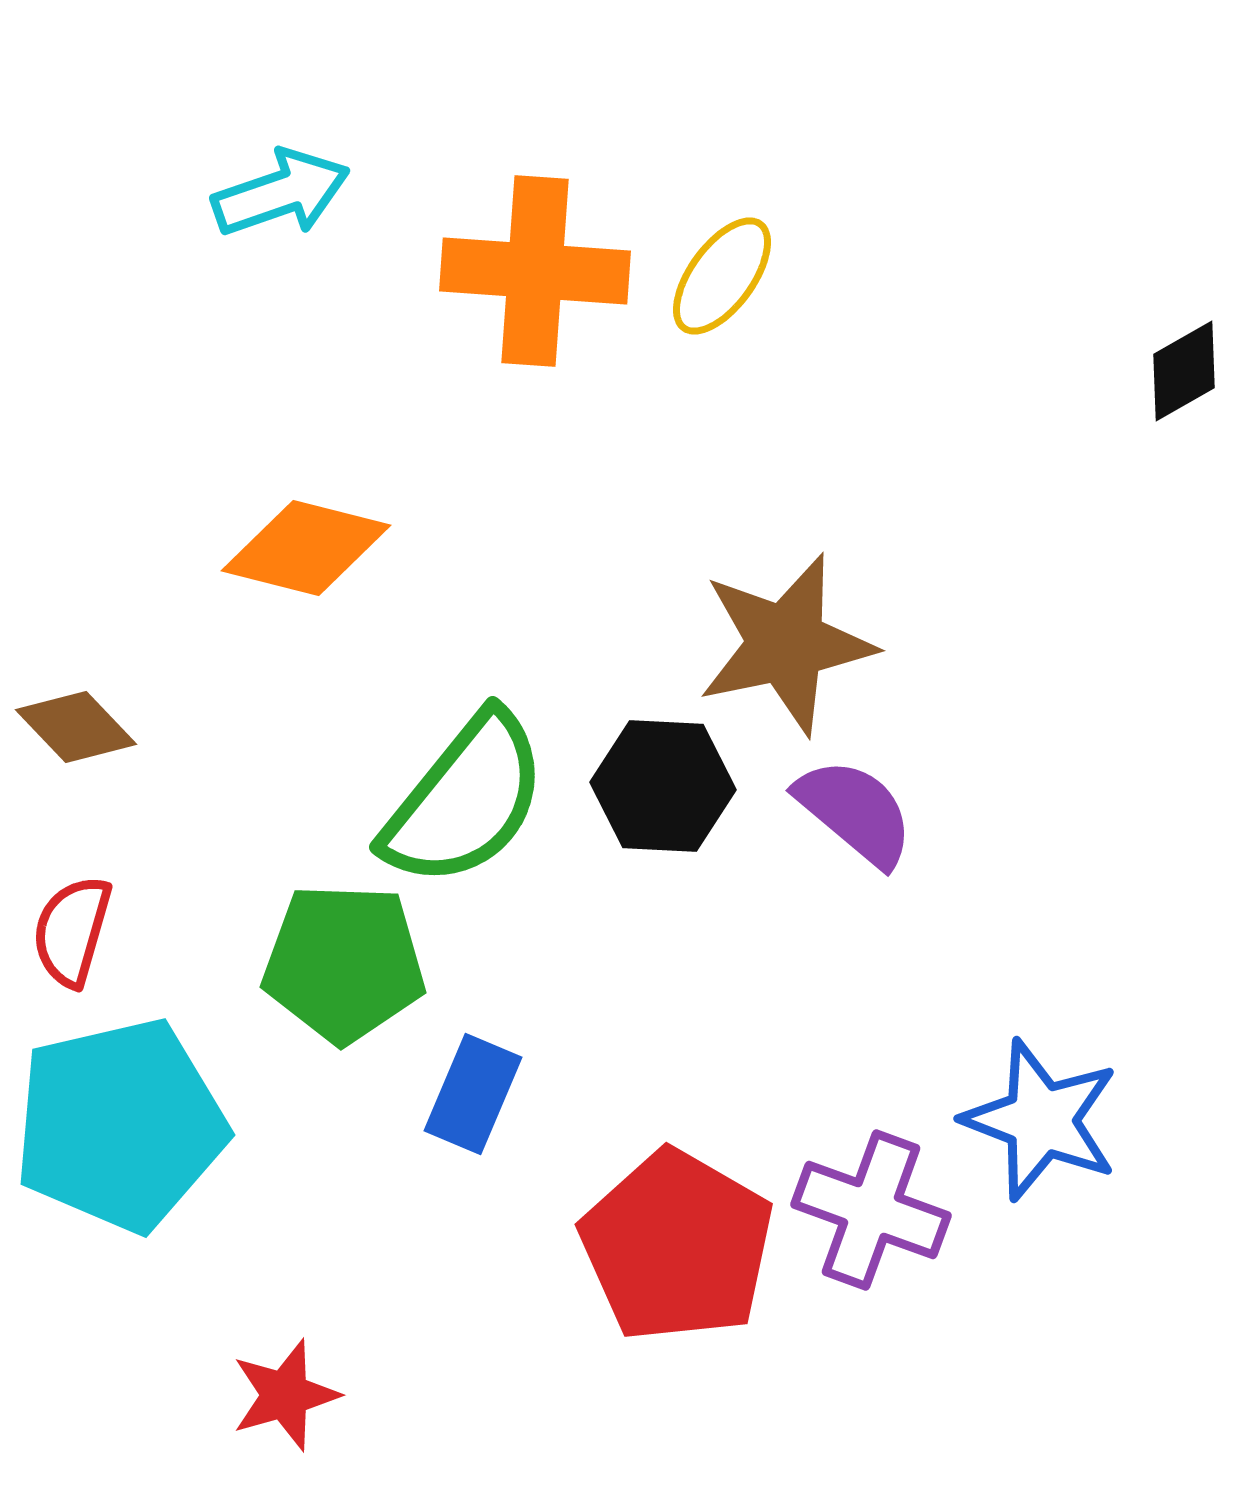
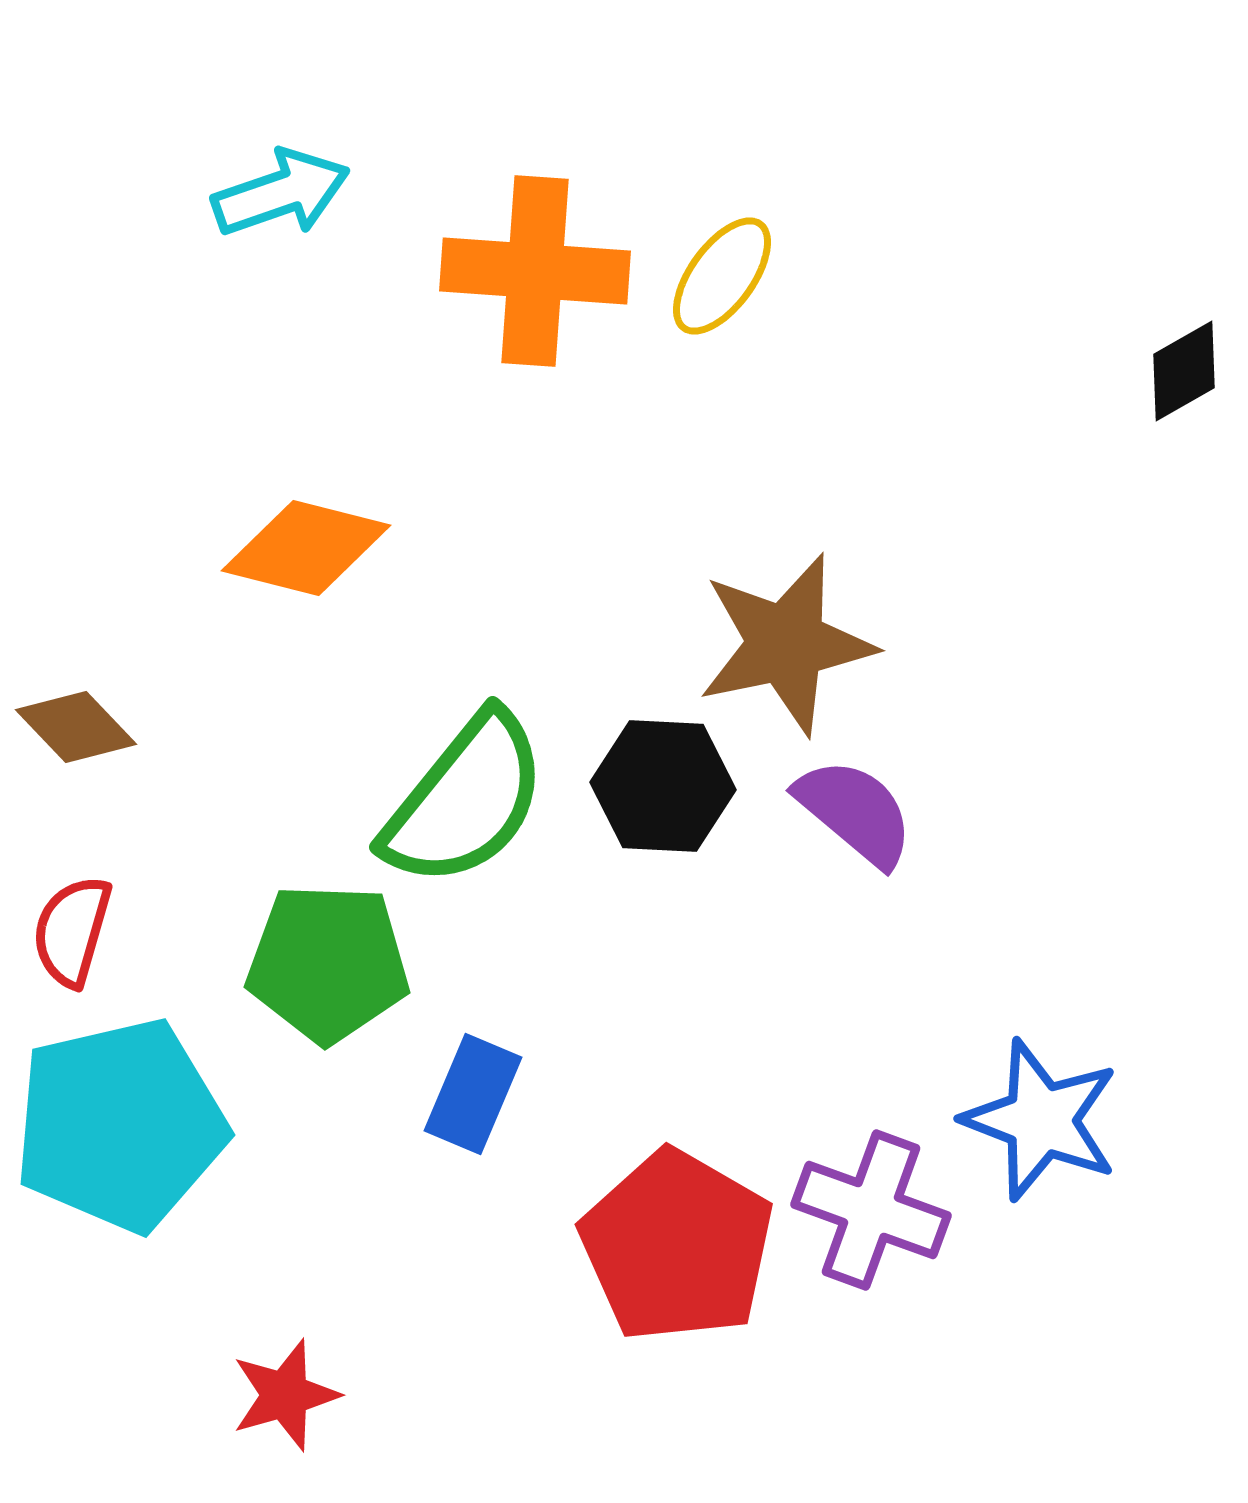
green pentagon: moved 16 px left
